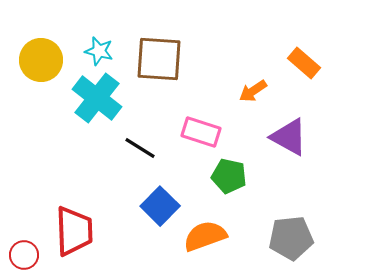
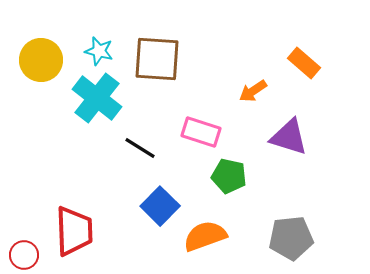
brown square: moved 2 px left
purple triangle: rotated 12 degrees counterclockwise
